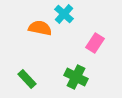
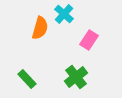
orange semicircle: rotated 95 degrees clockwise
pink rectangle: moved 6 px left, 3 px up
green cross: rotated 25 degrees clockwise
